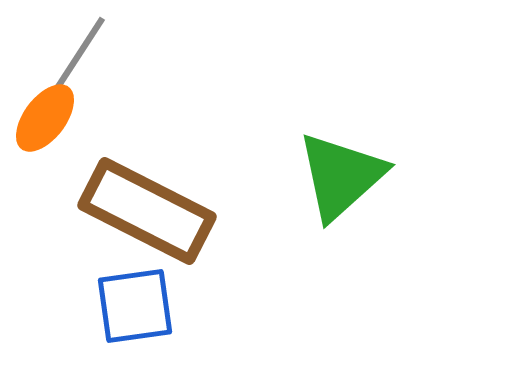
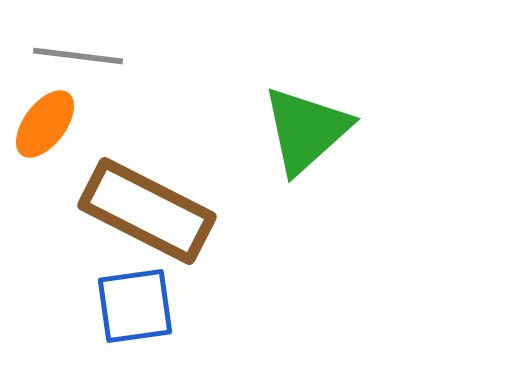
gray line: rotated 64 degrees clockwise
orange ellipse: moved 6 px down
green triangle: moved 35 px left, 46 px up
